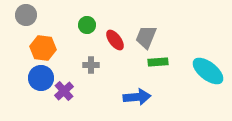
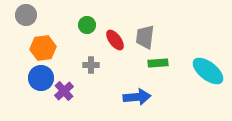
gray trapezoid: moved 1 px left; rotated 15 degrees counterclockwise
orange hexagon: rotated 15 degrees counterclockwise
green rectangle: moved 1 px down
